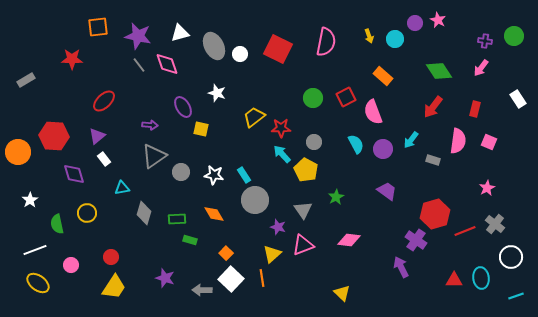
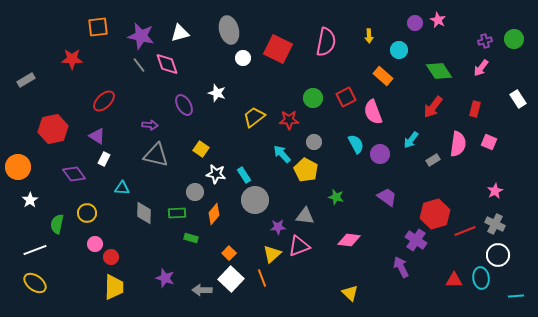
purple star at (138, 36): moved 3 px right
yellow arrow at (369, 36): rotated 16 degrees clockwise
green circle at (514, 36): moved 3 px down
cyan circle at (395, 39): moved 4 px right, 11 px down
purple cross at (485, 41): rotated 24 degrees counterclockwise
gray ellipse at (214, 46): moved 15 px right, 16 px up; rotated 12 degrees clockwise
white circle at (240, 54): moved 3 px right, 4 px down
purple ellipse at (183, 107): moved 1 px right, 2 px up
red star at (281, 128): moved 8 px right, 8 px up
yellow square at (201, 129): moved 20 px down; rotated 21 degrees clockwise
red hexagon at (54, 136): moved 1 px left, 7 px up; rotated 16 degrees counterclockwise
purple triangle at (97, 136): rotated 48 degrees counterclockwise
pink semicircle at (458, 141): moved 3 px down
purple circle at (383, 149): moved 3 px left, 5 px down
orange circle at (18, 152): moved 15 px down
gray triangle at (154, 156): moved 2 px right, 1 px up; rotated 48 degrees clockwise
white rectangle at (104, 159): rotated 64 degrees clockwise
gray rectangle at (433, 160): rotated 48 degrees counterclockwise
gray circle at (181, 172): moved 14 px right, 20 px down
purple diamond at (74, 174): rotated 20 degrees counterclockwise
white star at (214, 175): moved 2 px right, 1 px up
cyan triangle at (122, 188): rotated 14 degrees clockwise
pink star at (487, 188): moved 8 px right, 3 px down
purple trapezoid at (387, 191): moved 6 px down
green star at (336, 197): rotated 28 degrees counterclockwise
gray triangle at (303, 210): moved 2 px right, 6 px down; rotated 48 degrees counterclockwise
gray diamond at (144, 213): rotated 15 degrees counterclockwise
orange diamond at (214, 214): rotated 70 degrees clockwise
green rectangle at (177, 219): moved 6 px up
green semicircle at (57, 224): rotated 24 degrees clockwise
gray cross at (495, 224): rotated 12 degrees counterclockwise
purple star at (278, 227): rotated 21 degrees counterclockwise
green rectangle at (190, 240): moved 1 px right, 2 px up
pink triangle at (303, 245): moved 4 px left, 1 px down
orange square at (226, 253): moved 3 px right
white circle at (511, 257): moved 13 px left, 2 px up
pink circle at (71, 265): moved 24 px right, 21 px up
orange line at (262, 278): rotated 12 degrees counterclockwise
yellow ellipse at (38, 283): moved 3 px left
yellow trapezoid at (114, 287): rotated 32 degrees counterclockwise
yellow triangle at (342, 293): moved 8 px right
cyan line at (516, 296): rotated 14 degrees clockwise
